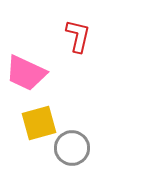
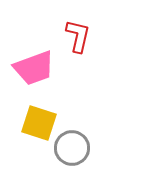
pink trapezoid: moved 8 px right, 5 px up; rotated 45 degrees counterclockwise
yellow square: rotated 33 degrees clockwise
